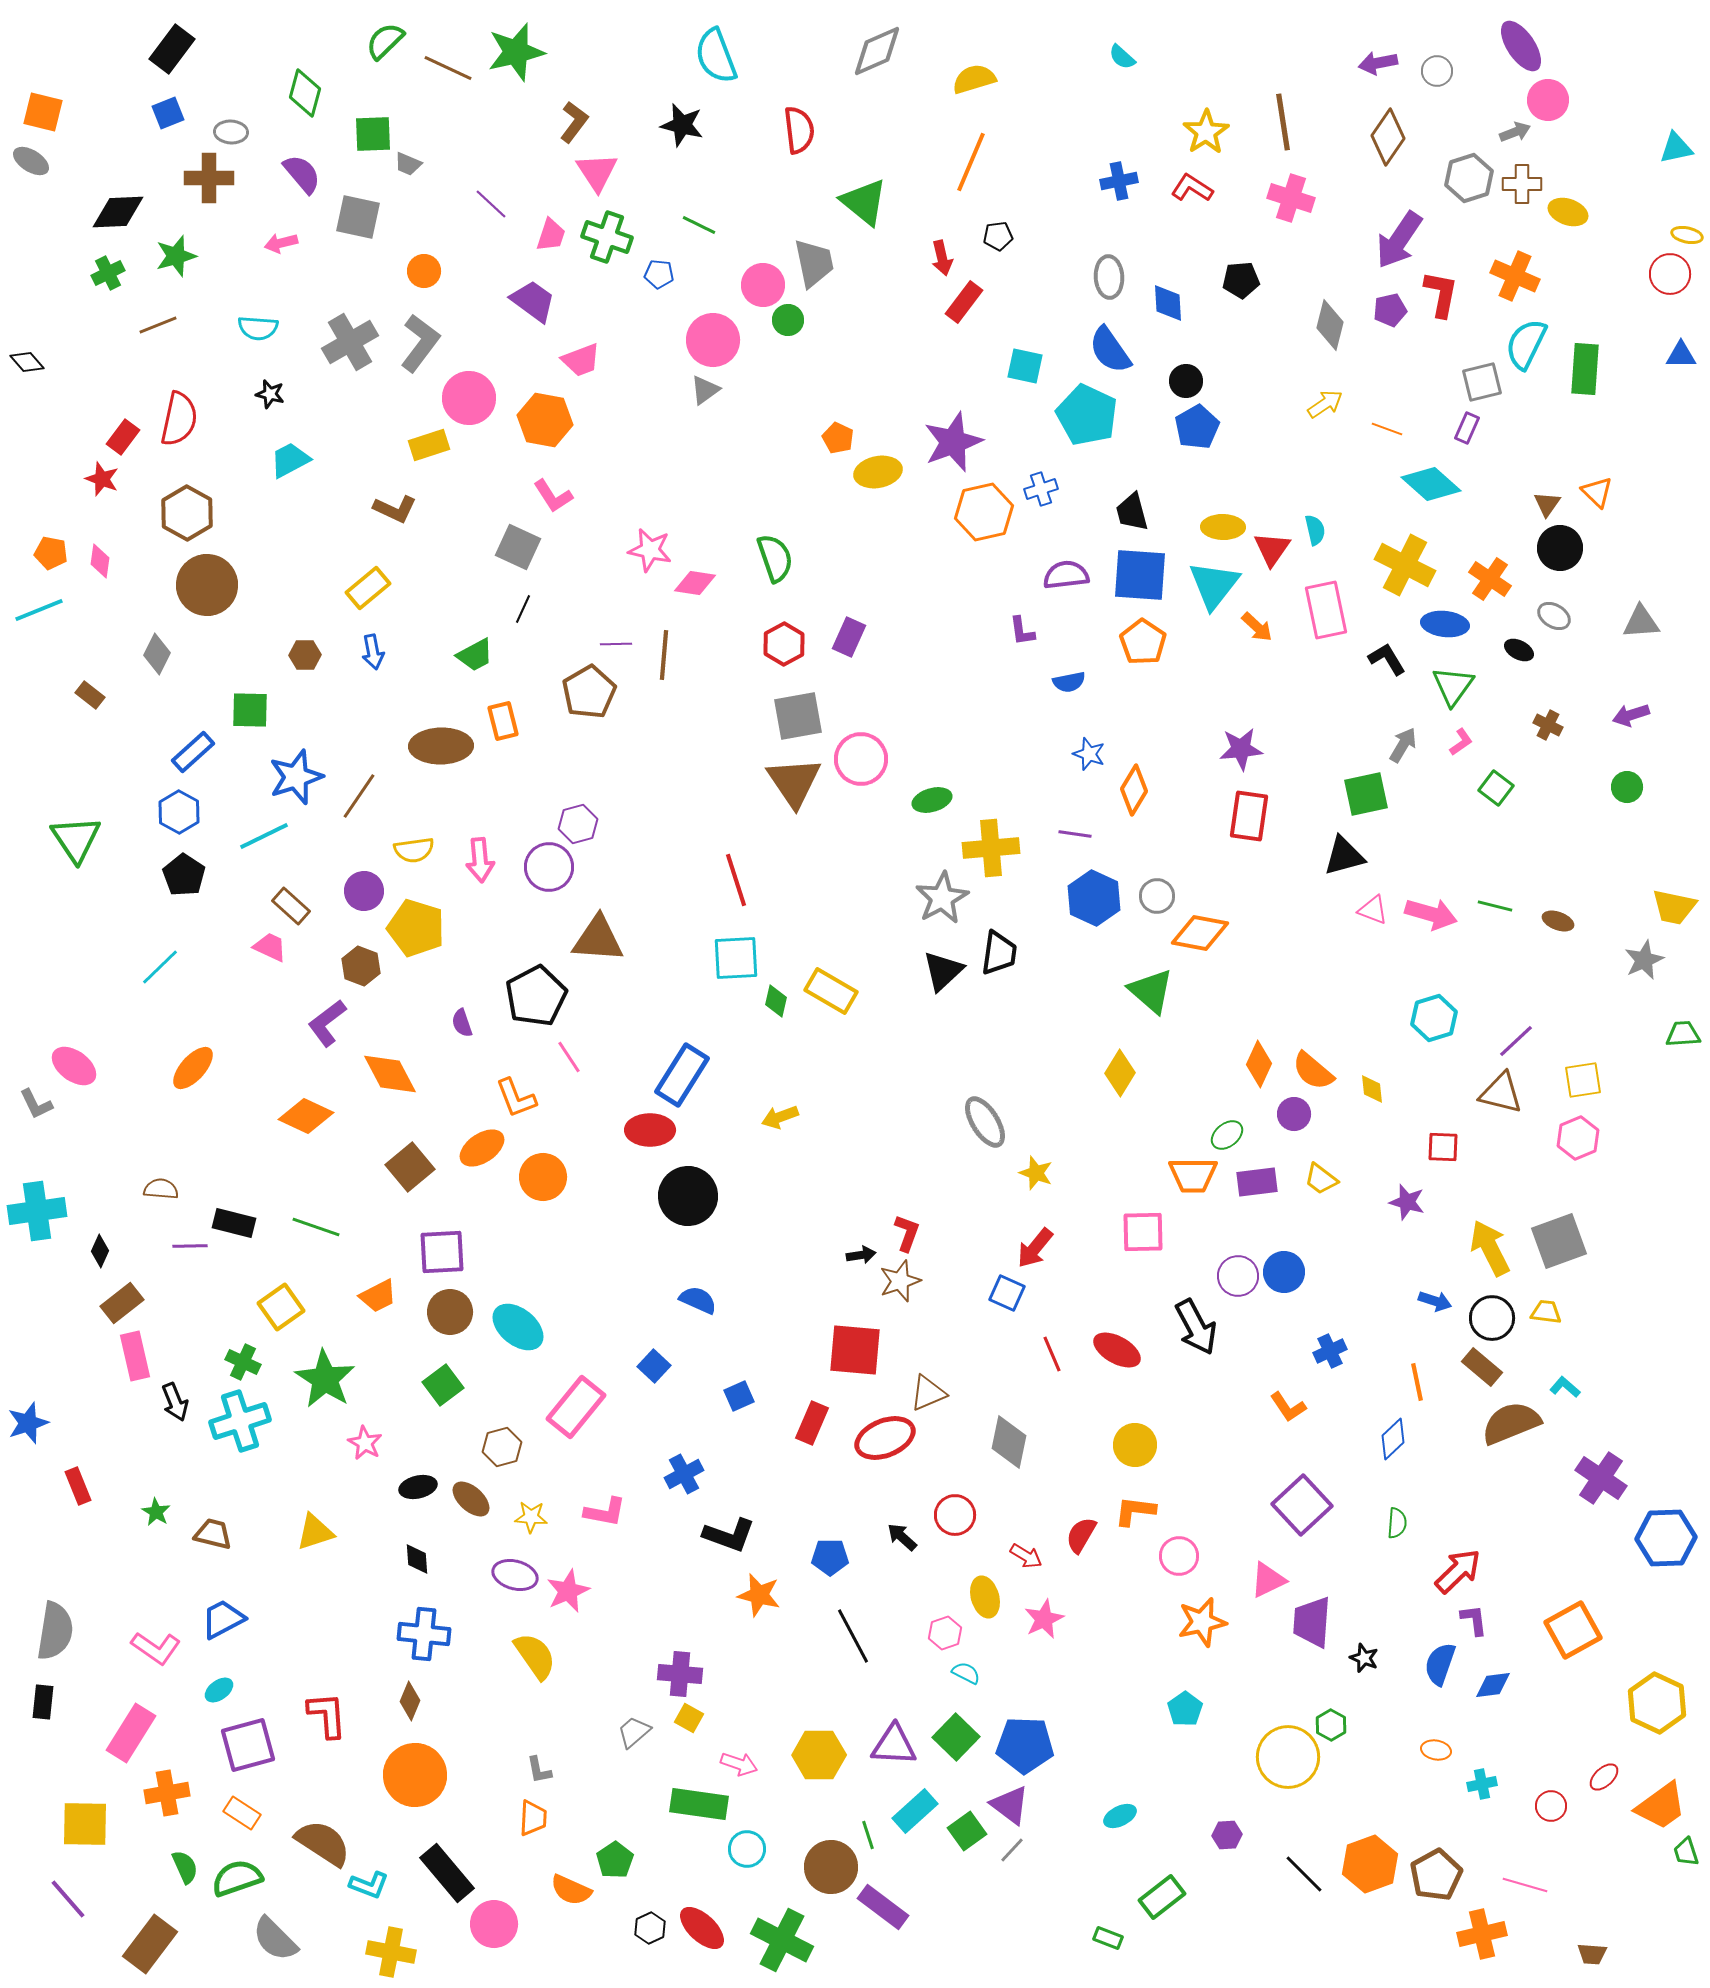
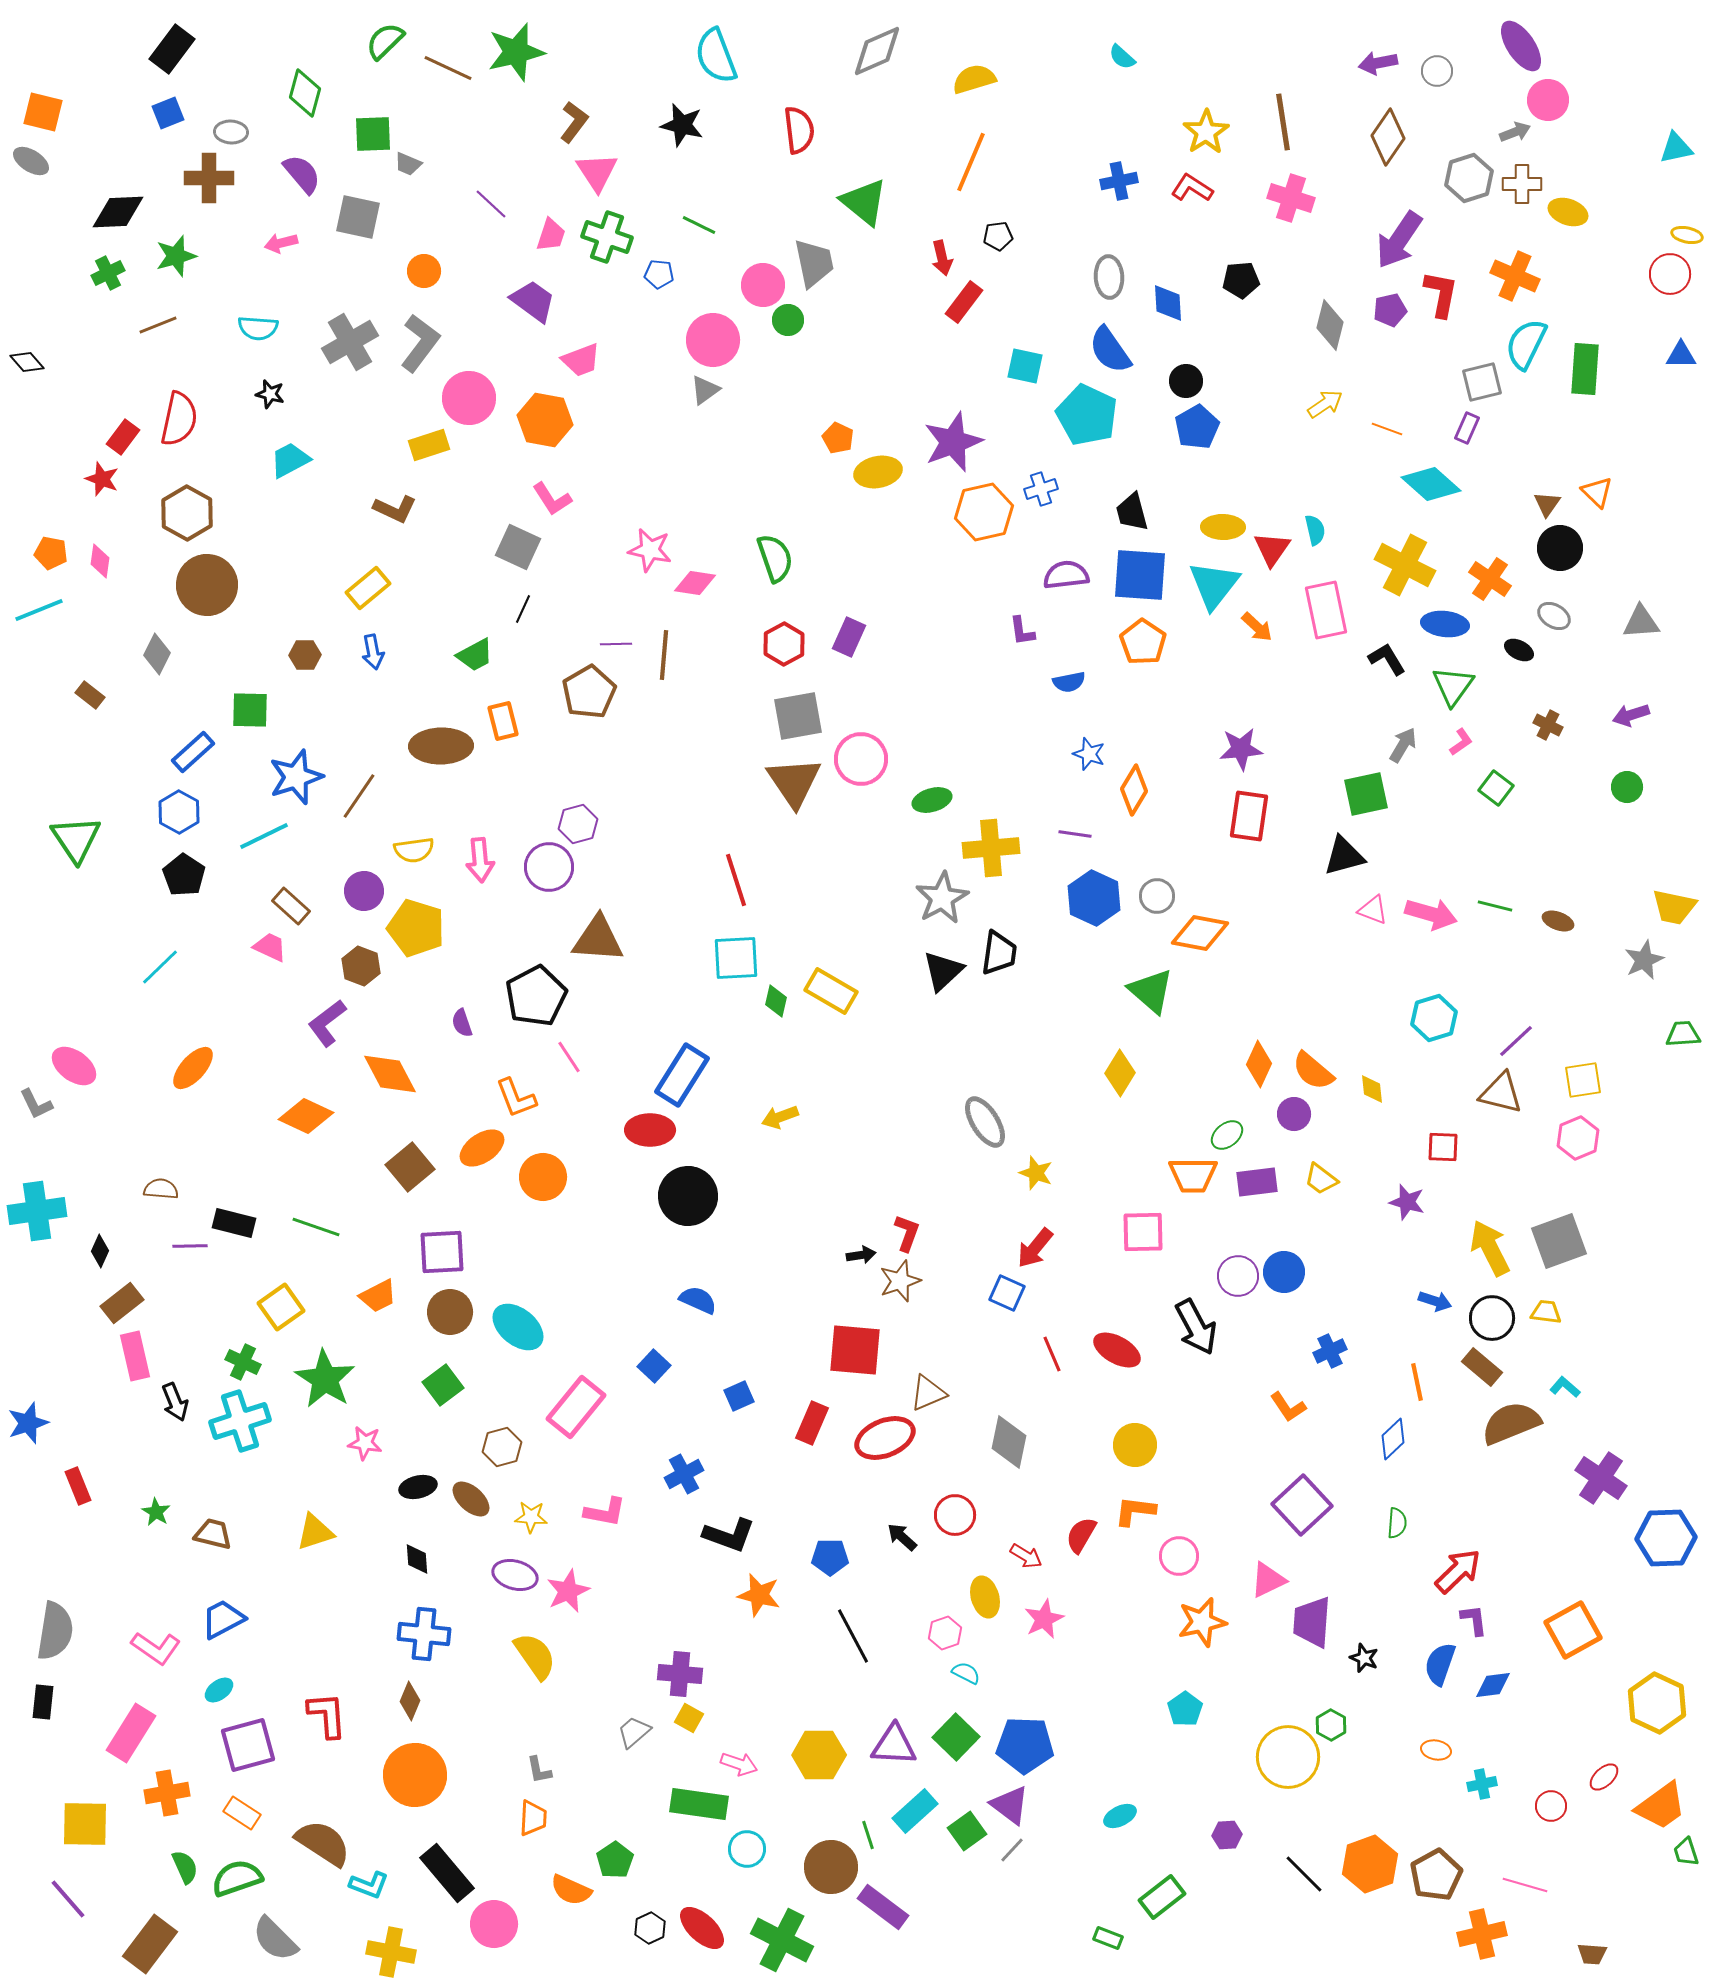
pink L-shape at (553, 496): moved 1 px left, 3 px down
pink star at (365, 1443): rotated 20 degrees counterclockwise
